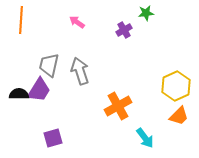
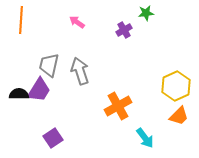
purple square: rotated 18 degrees counterclockwise
